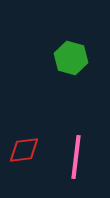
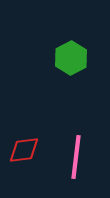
green hexagon: rotated 16 degrees clockwise
